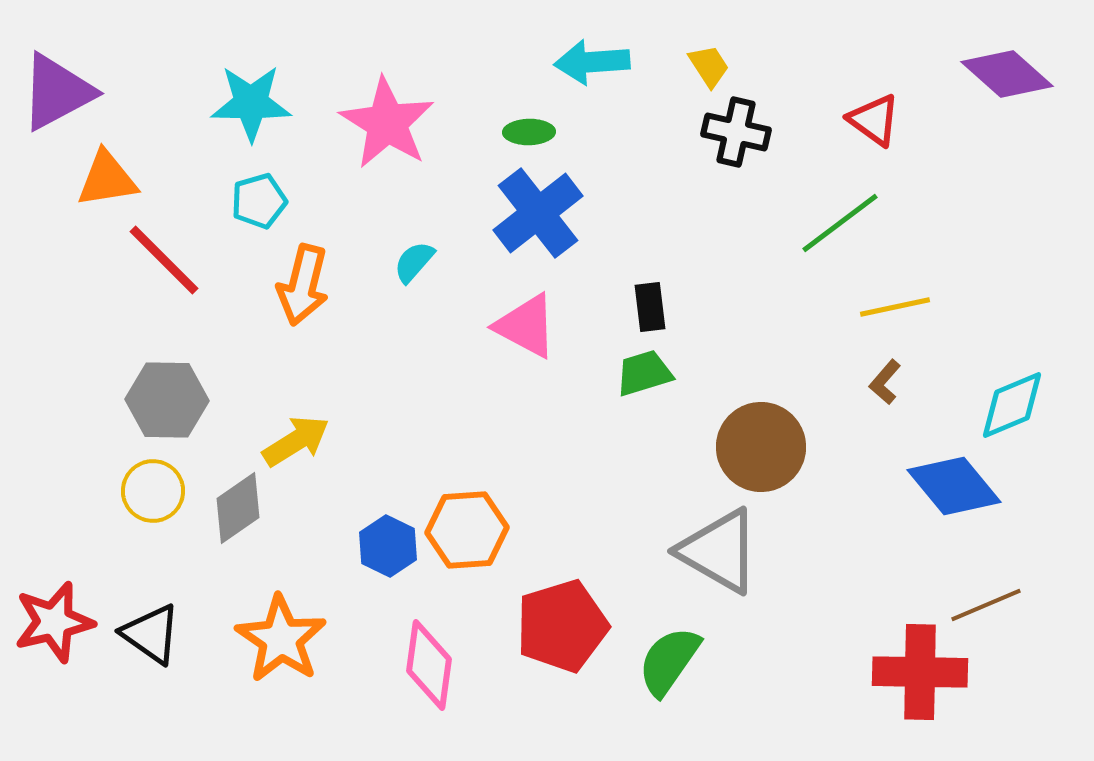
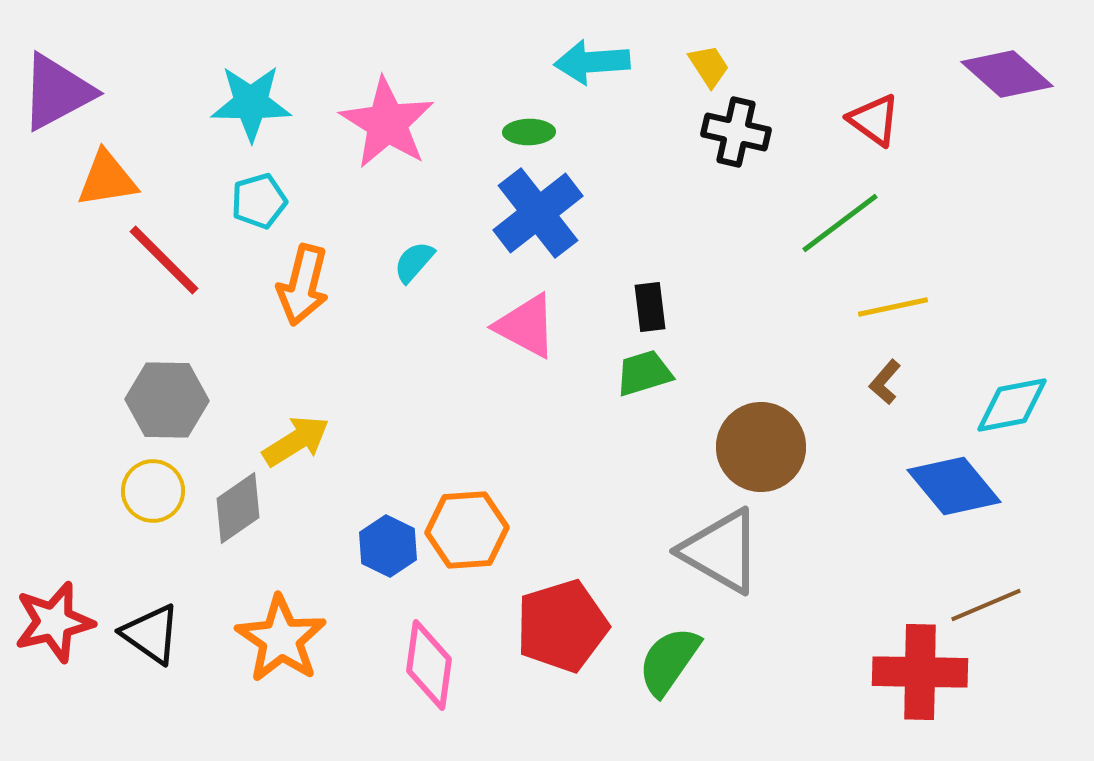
yellow line: moved 2 px left
cyan diamond: rotated 12 degrees clockwise
gray triangle: moved 2 px right
